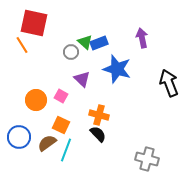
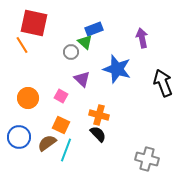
blue rectangle: moved 5 px left, 14 px up
black arrow: moved 6 px left
orange circle: moved 8 px left, 2 px up
